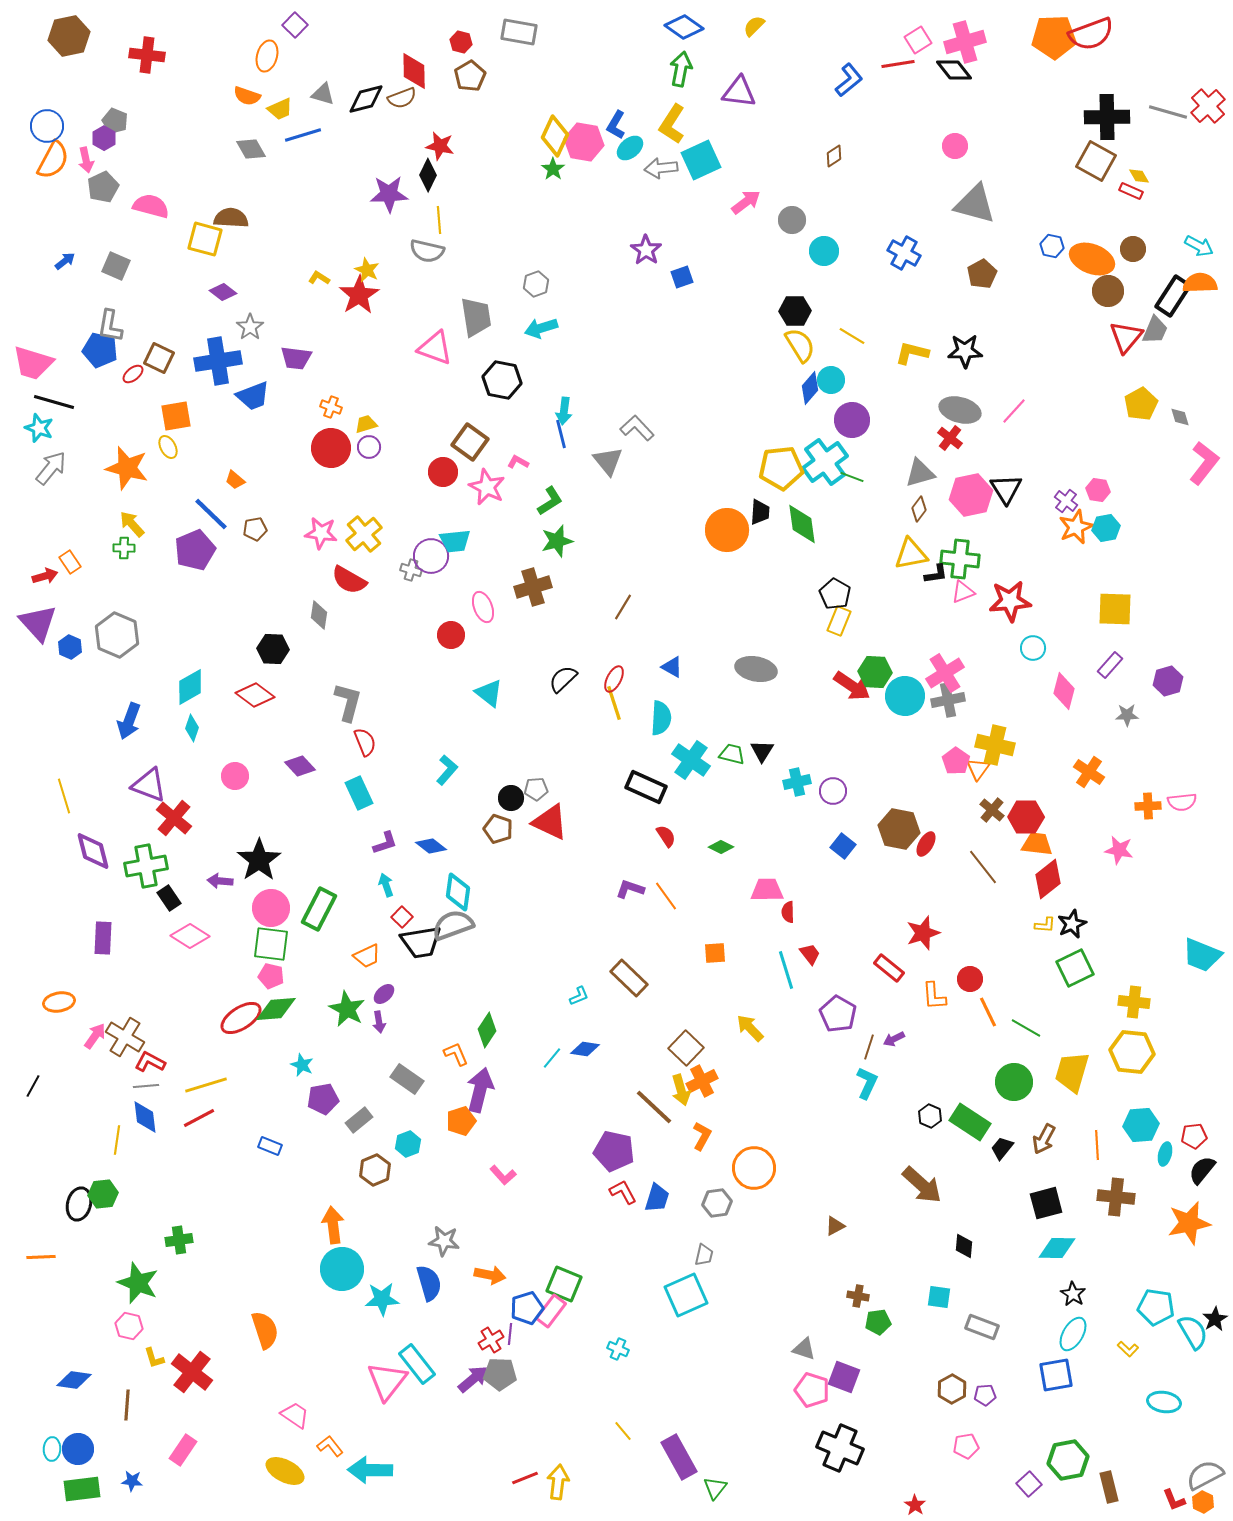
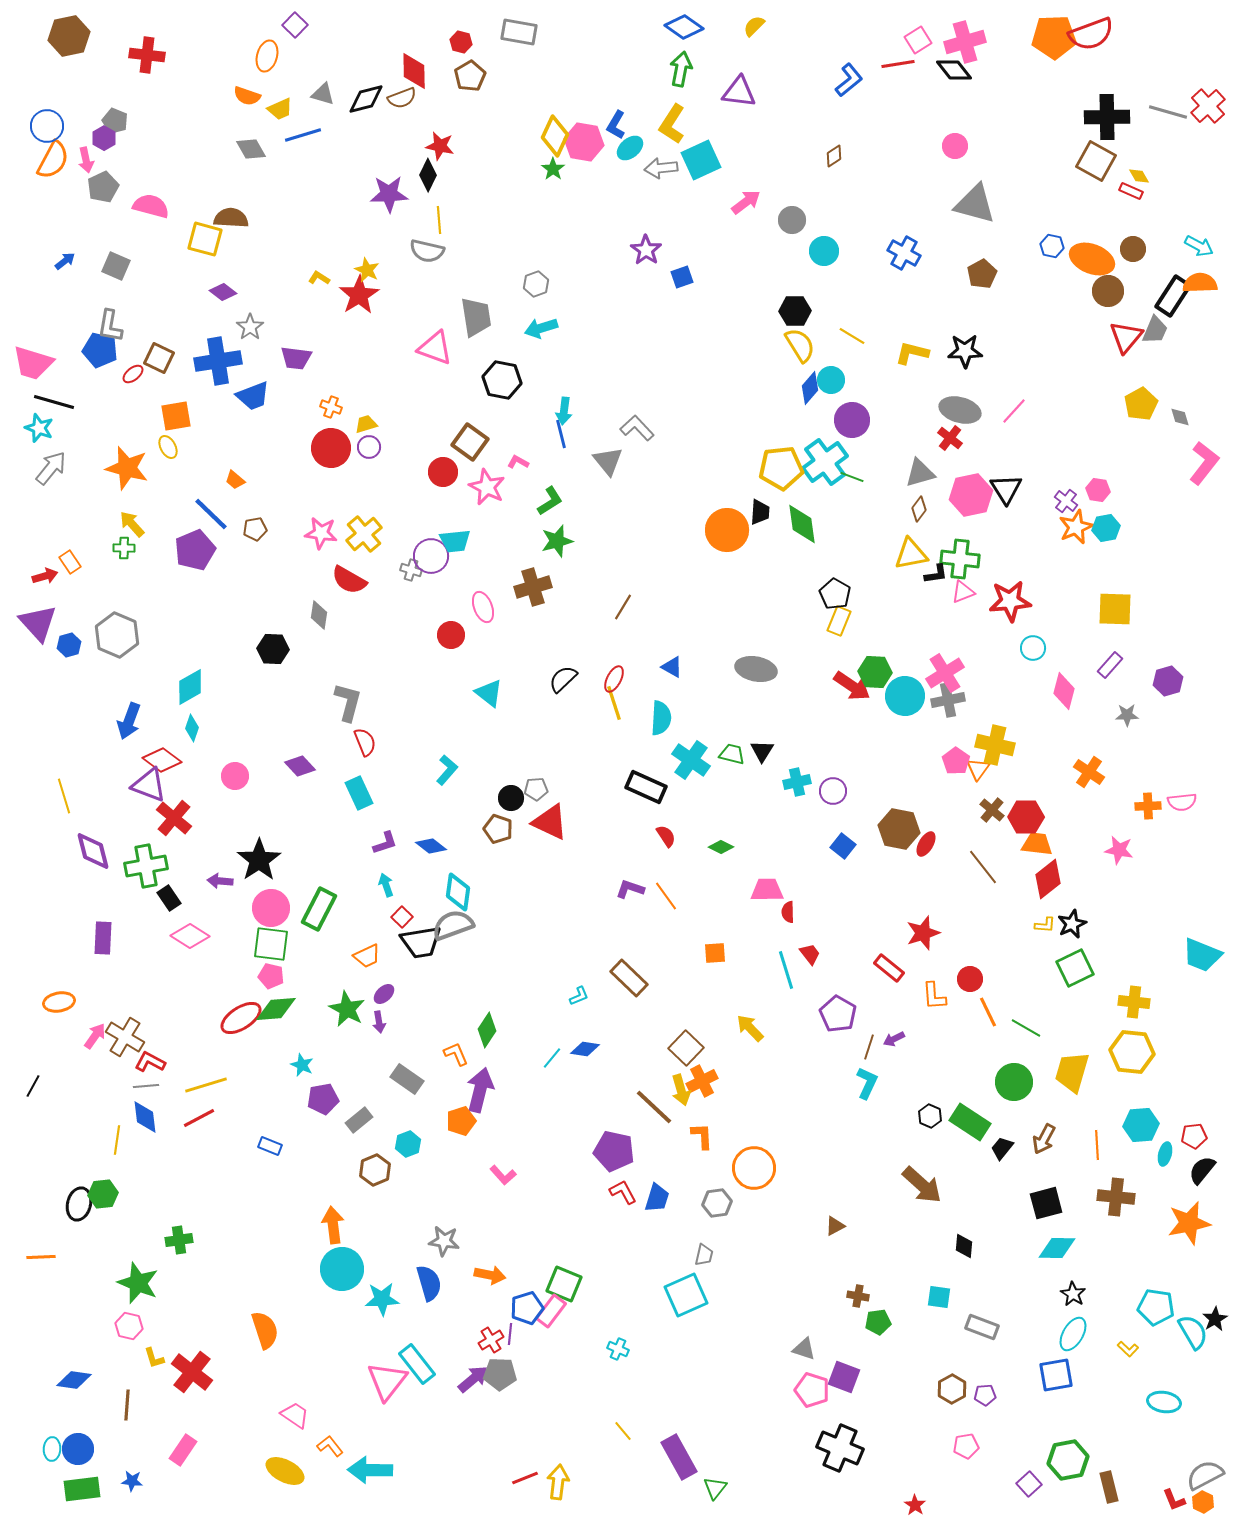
blue hexagon at (70, 647): moved 1 px left, 2 px up; rotated 20 degrees clockwise
red diamond at (255, 695): moved 93 px left, 65 px down
orange L-shape at (702, 1136): rotated 32 degrees counterclockwise
